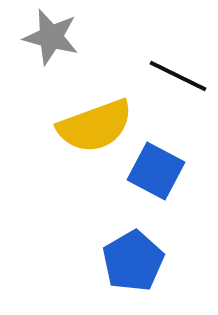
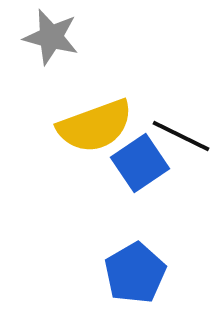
black line: moved 3 px right, 60 px down
blue square: moved 16 px left, 8 px up; rotated 28 degrees clockwise
blue pentagon: moved 2 px right, 12 px down
